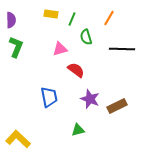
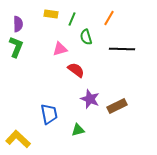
purple semicircle: moved 7 px right, 4 px down
blue trapezoid: moved 17 px down
